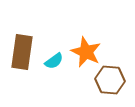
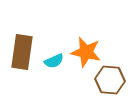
orange star: rotated 12 degrees counterclockwise
cyan semicircle: rotated 12 degrees clockwise
